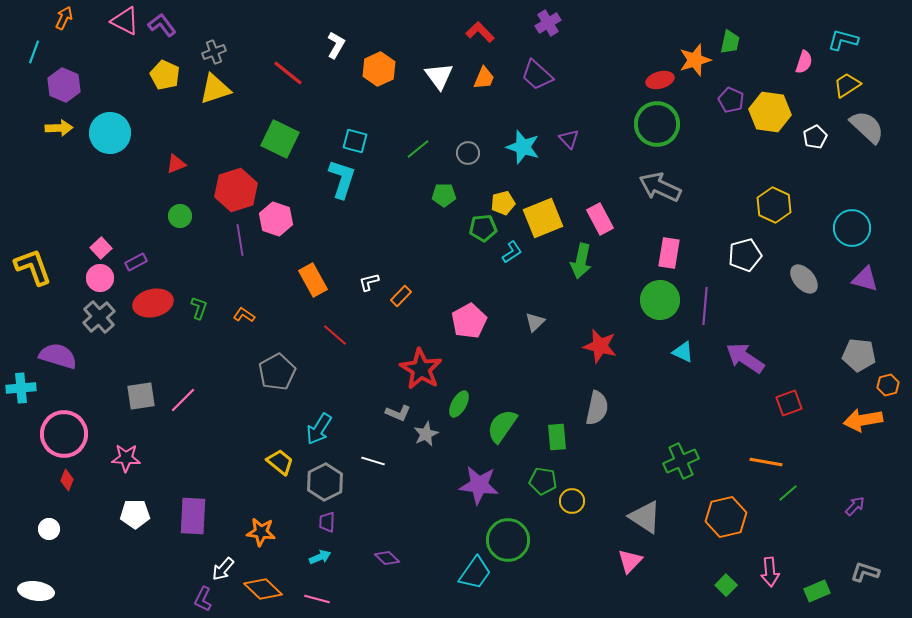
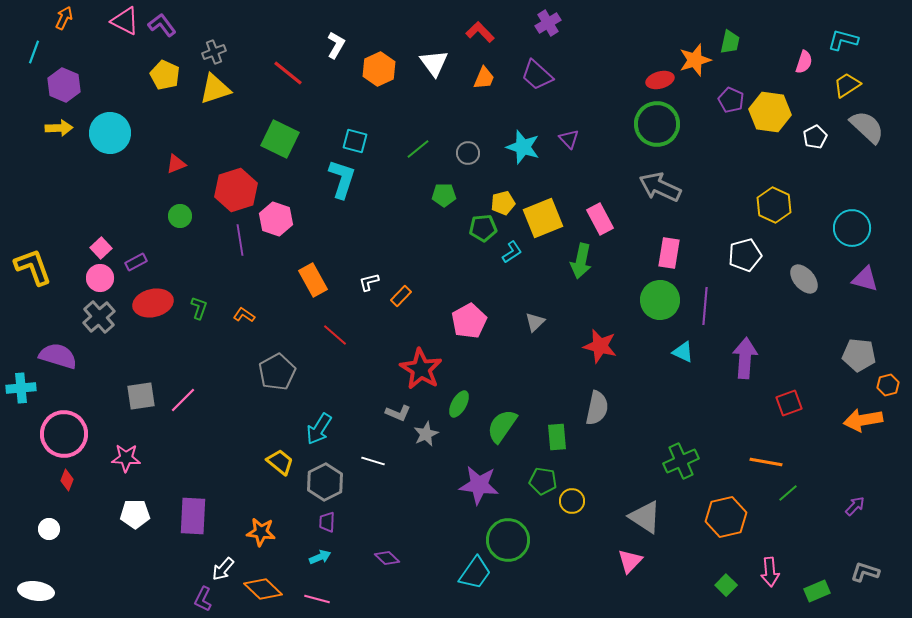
white triangle at (439, 76): moved 5 px left, 13 px up
purple arrow at (745, 358): rotated 60 degrees clockwise
